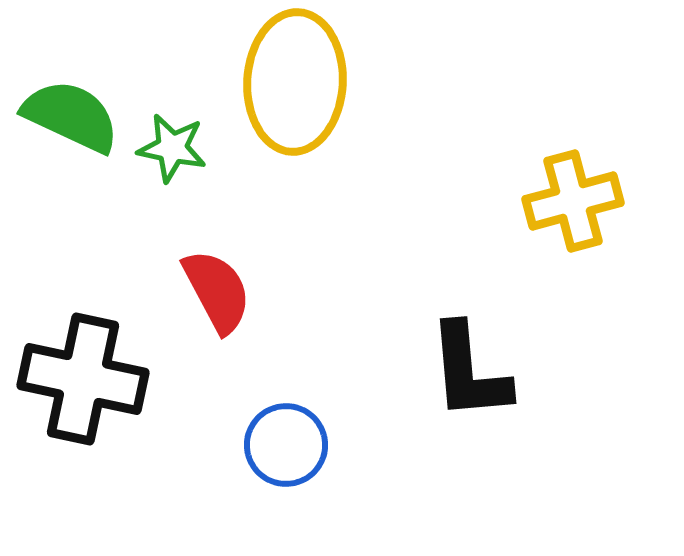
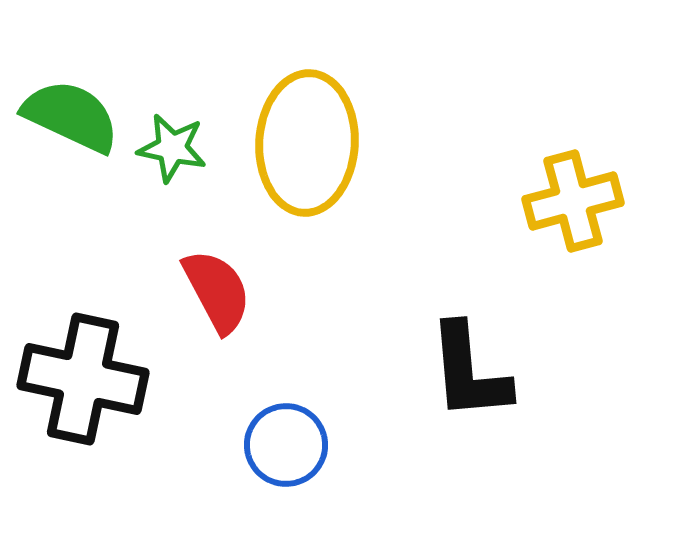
yellow ellipse: moved 12 px right, 61 px down
